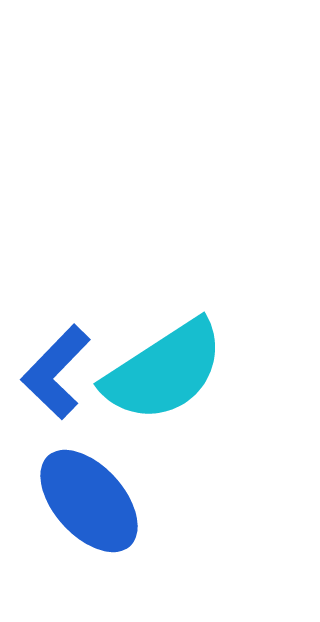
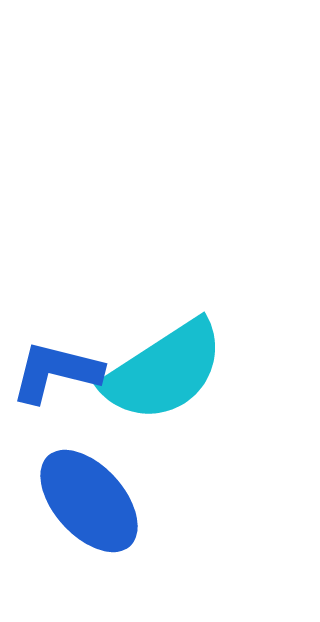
blue L-shape: rotated 60 degrees clockwise
